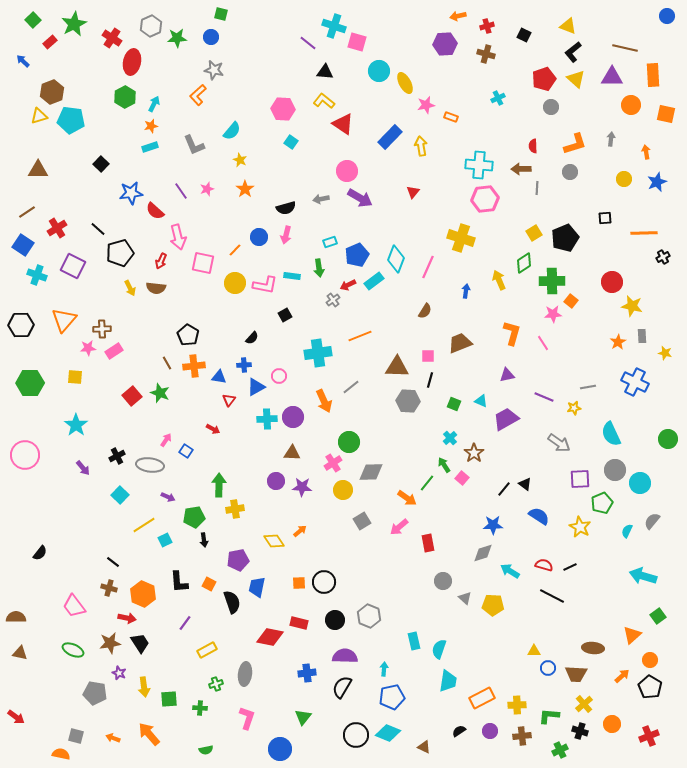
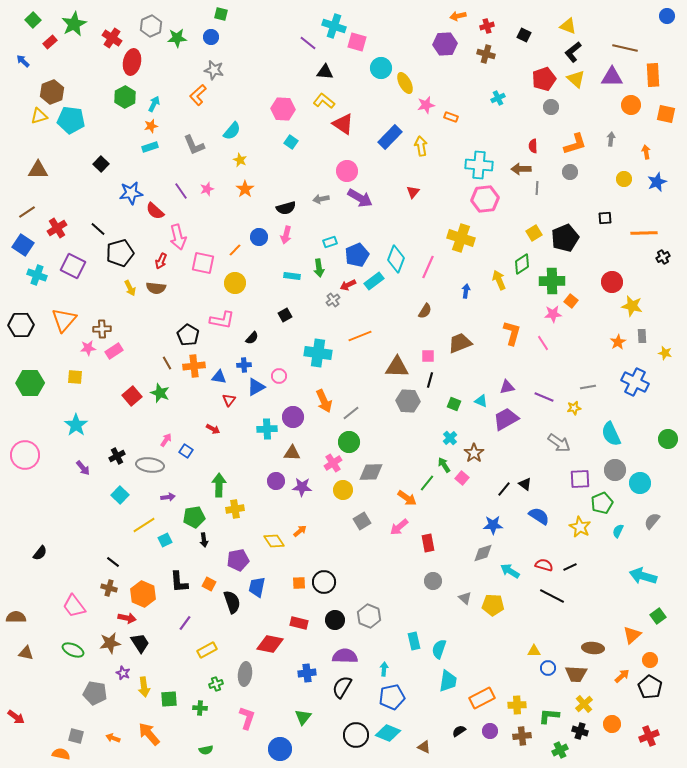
cyan circle at (379, 71): moved 2 px right, 3 px up
green diamond at (524, 263): moved 2 px left, 1 px down
pink L-shape at (265, 285): moved 43 px left, 35 px down
cyan cross at (318, 353): rotated 16 degrees clockwise
purple triangle at (507, 375): moved 12 px down
gray line at (351, 387): moved 26 px down
cyan cross at (267, 419): moved 10 px down
purple arrow at (168, 497): rotated 32 degrees counterclockwise
cyan semicircle at (627, 531): moved 9 px left
gray circle at (443, 581): moved 10 px left
red diamond at (270, 637): moved 7 px down
brown triangle at (20, 653): moved 6 px right
purple star at (119, 673): moved 4 px right
